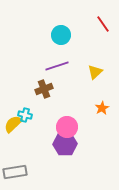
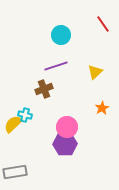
purple line: moved 1 px left
